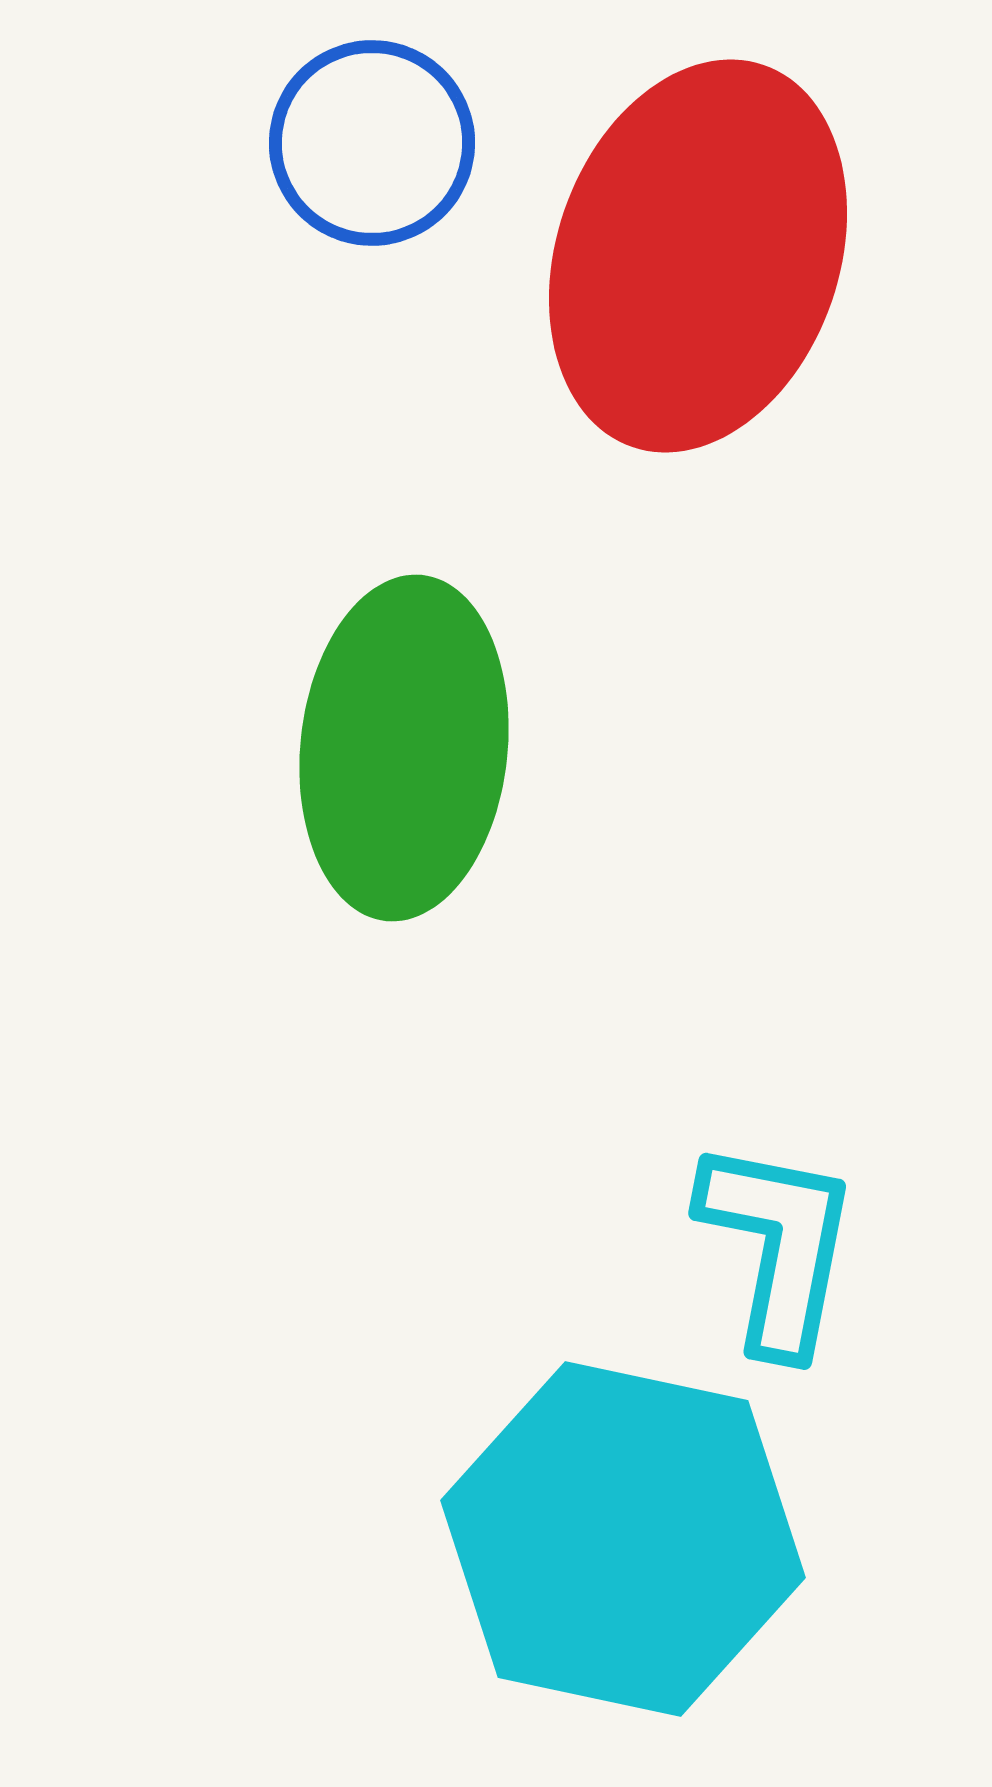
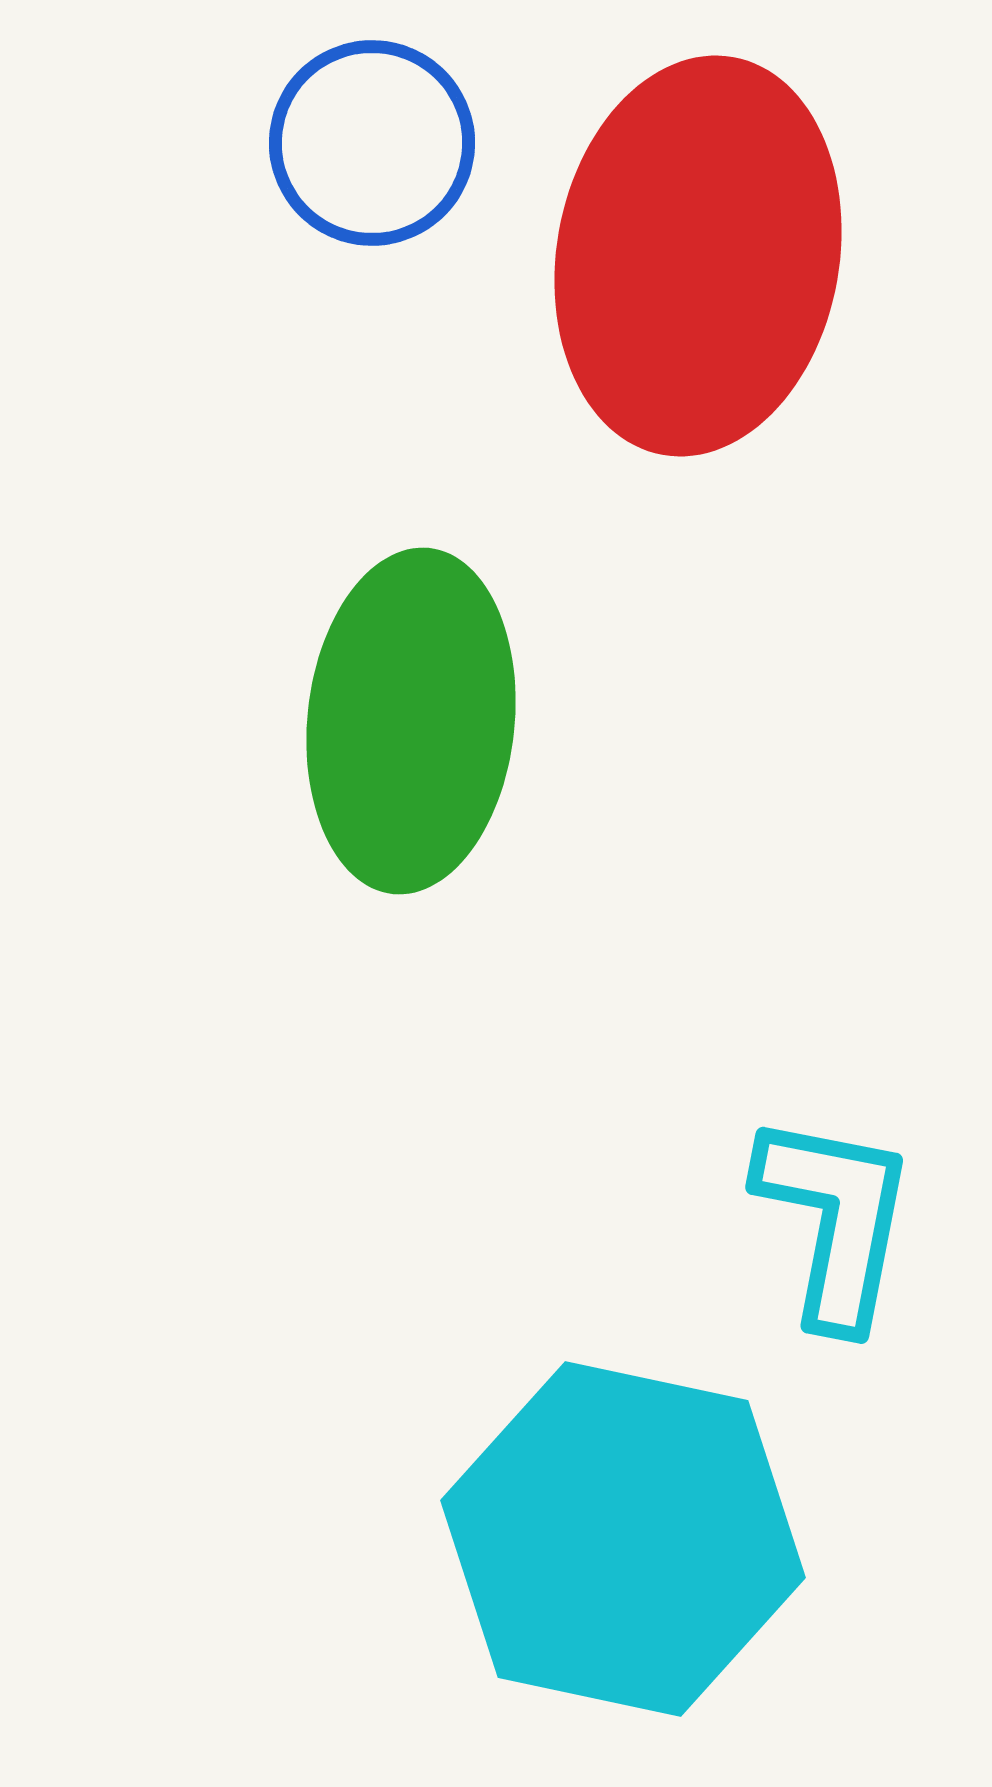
red ellipse: rotated 9 degrees counterclockwise
green ellipse: moved 7 px right, 27 px up
cyan L-shape: moved 57 px right, 26 px up
